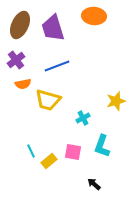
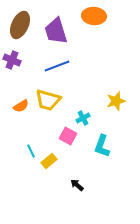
purple trapezoid: moved 3 px right, 3 px down
purple cross: moved 4 px left; rotated 30 degrees counterclockwise
orange semicircle: moved 2 px left, 22 px down; rotated 21 degrees counterclockwise
pink square: moved 5 px left, 16 px up; rotated 18 degrees clockwise
black arrow: moved 17 px left, 1 px down
